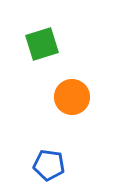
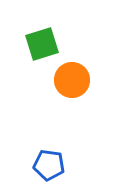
orange circle: moved 17 px up
